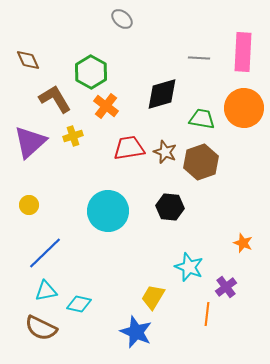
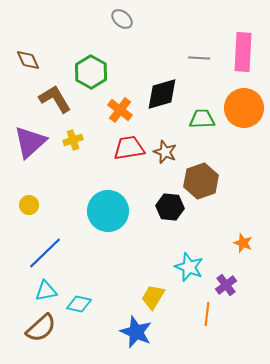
orange cross: moved 14 px right, 4 px down
green trapezoid: rotated 12 degrees counterclockwise
yellow cross: moved 4 px down
brown hexagon: moved 19 px down
purple cross: moved 2 px up
brown semicircle: rotated 68 degrees counterclockwise
